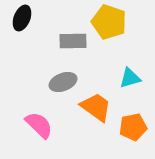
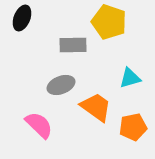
gray rectangle: moved 4 px down
gray ellipse: moved 2 px left, 3 px down
